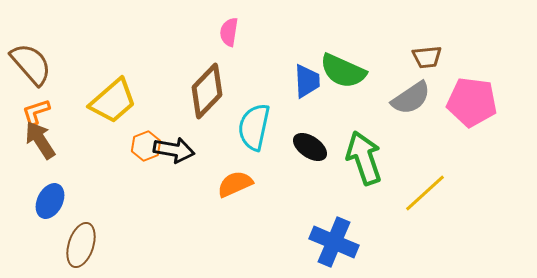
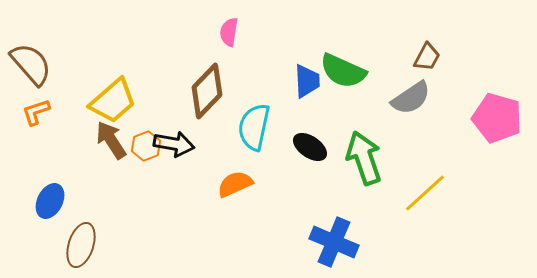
brown trapezoid: rotated 56 degrees counterclockwise
pink pentagon: moved 25 px right, 16 px down; rotated 9 degrees clockwise
brown arrow: moved 71 px right
black arrow: moved 6 px up
